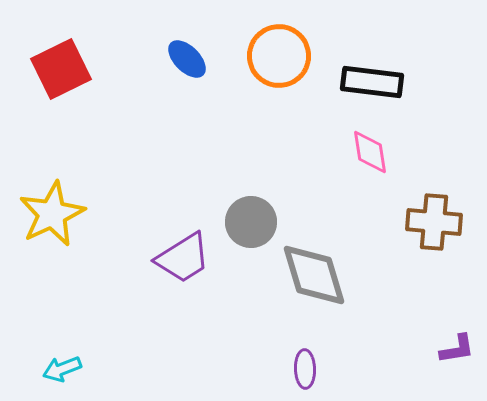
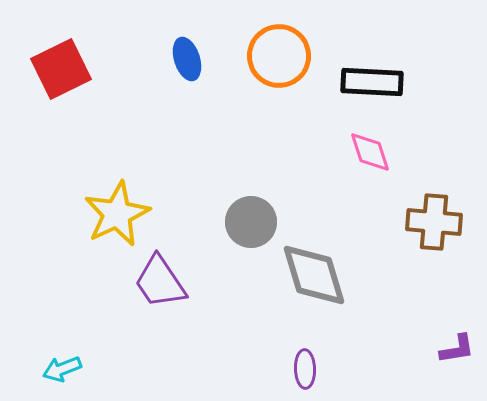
blue ellipse: rotated 27 degrees clockwise
black rectangle: rotated 4 degrees counterclockwise
pink diamond: rotated 9 degrees counterclockwise
yellow star: moved 65 px right
purple trapezoid: moved 23 px left, 24 px down; rotated 88 degrees clockwise
